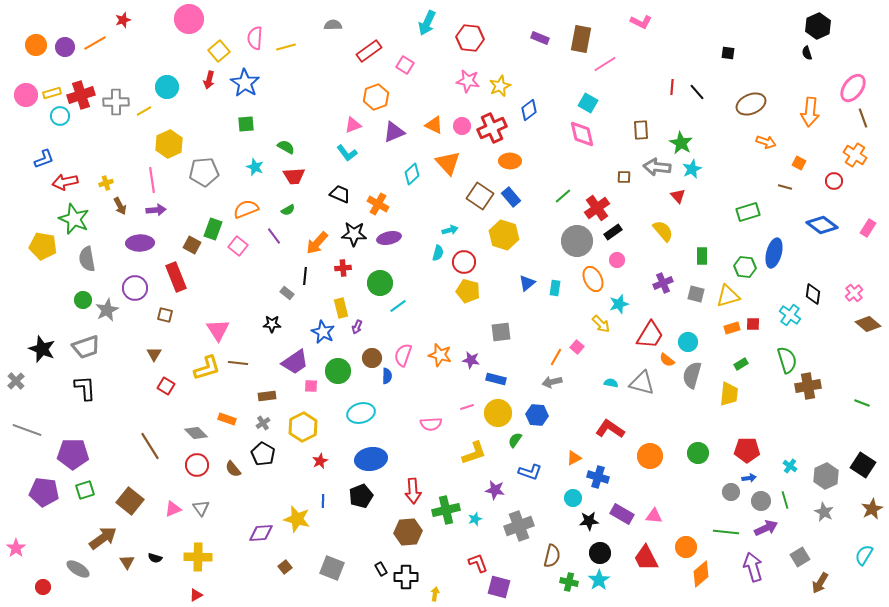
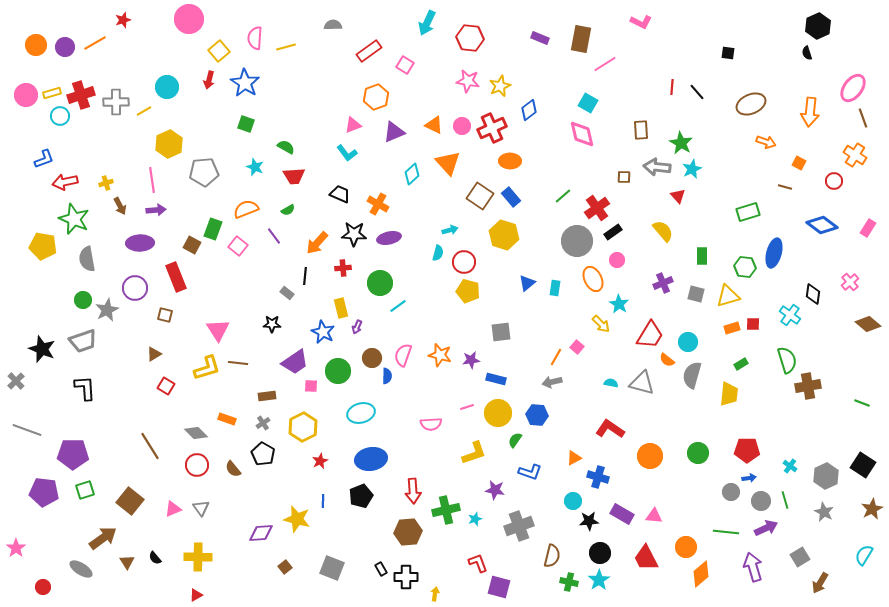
green square at (246, 124): rotated 24 degrees clockwise
pink cross at (854, 293): moved 4 px left, 11 px up
cyan star at (619, 304): rotated 24 degrees counterclockwise
gray trapezoid at (86, 347): moved 3 px left, 6 px up
brown triangle at (154, 354): rotated 28 degrees clockwise
purple star at (471, 360): rotated 18 degrees counterclockwise
cyan circle at (573, 498): moved 3 px down
black semicircle at (155, 558): rotated 32 degrees clockwise
gray ellipse at (78, 569): moved 3 px right
